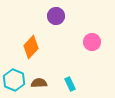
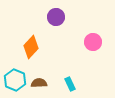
purple circle: moved 1 px down
pink circle: moved 1 px right
cyan hexagon: moved 1 px right
